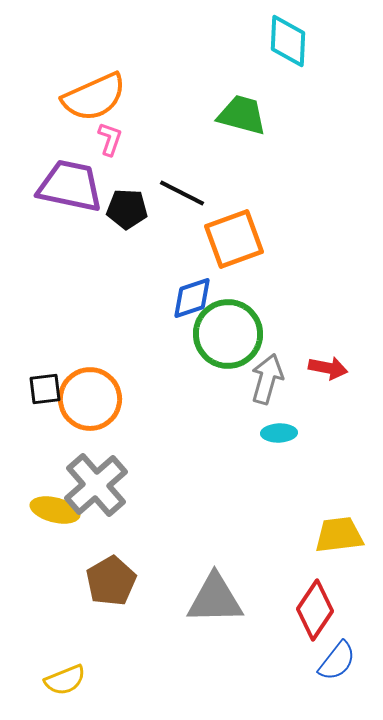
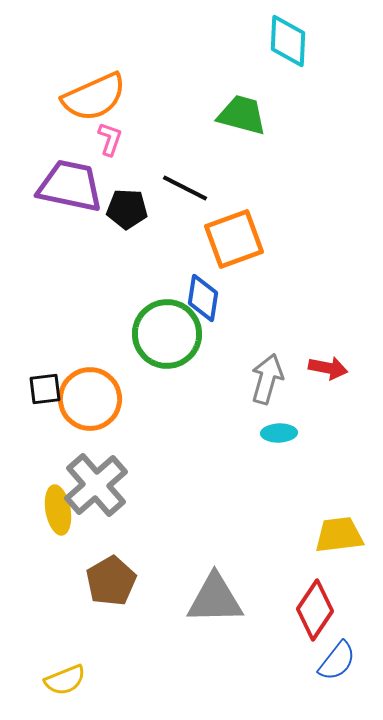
black line: moved 3 px right, 5 px up
blue diamond: moved 11 px right; rotated 63 degrees counterclockwise
green circle: moved 61 px left
yellow ellipse: moved 3 px right; rotated 66 degrees clockwise
